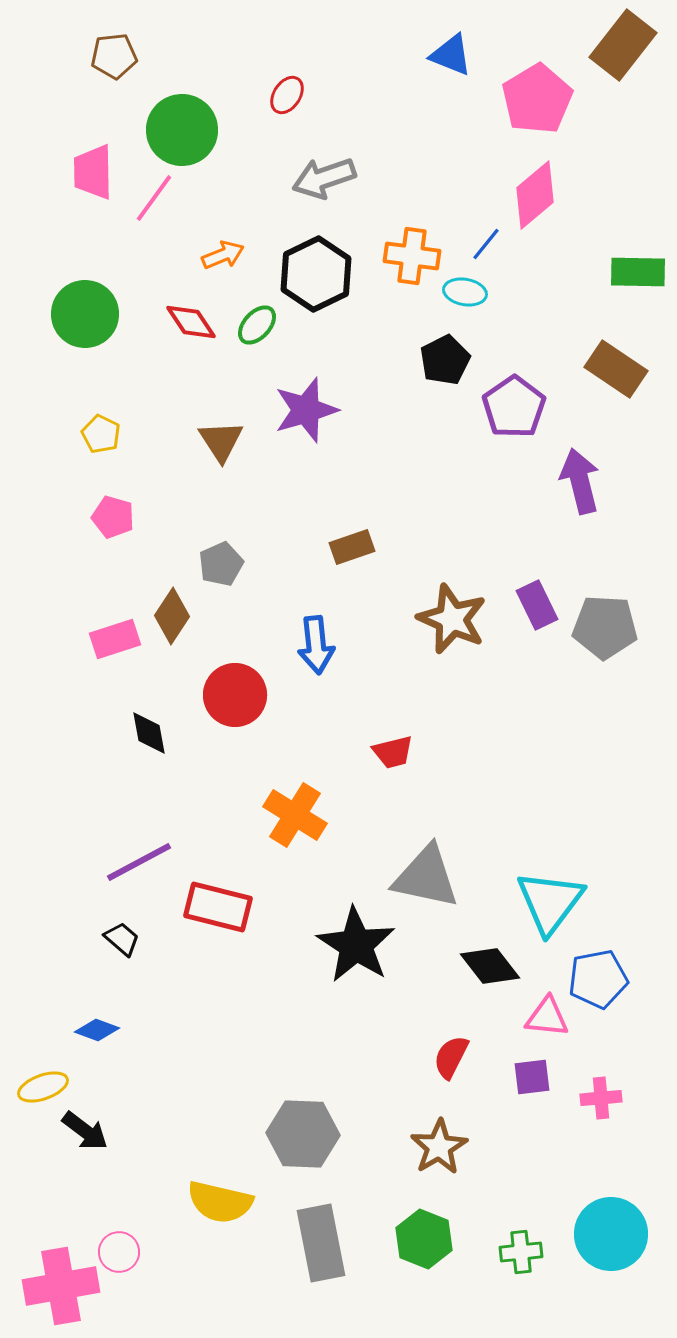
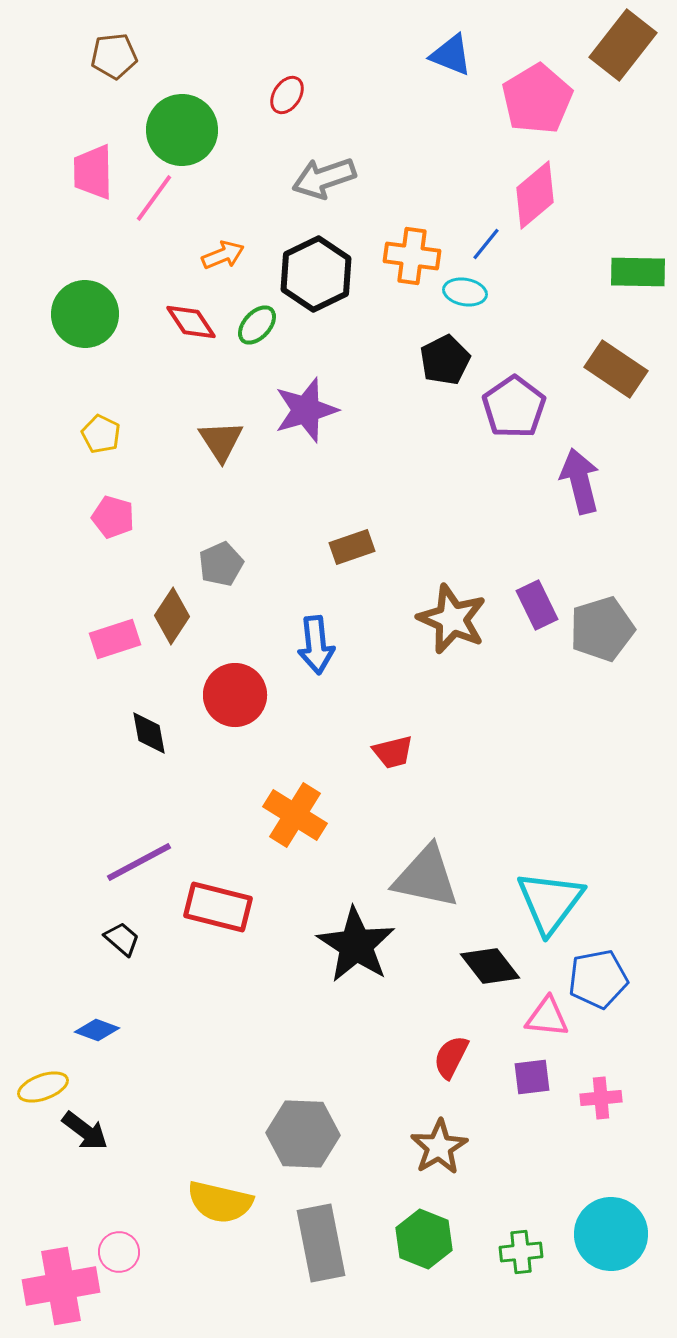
gray pentagon at (605, 627): moved 3 px left, 2 px down; rotated 20 degrees counterclockwise
